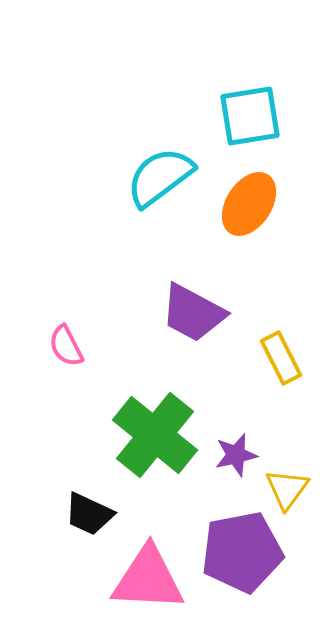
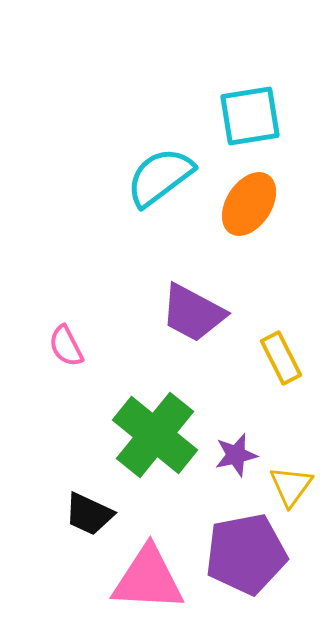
yellow triangle: moved 4 px right, 3 px up
purple pentagon: moved 4 px right, 2 px down
